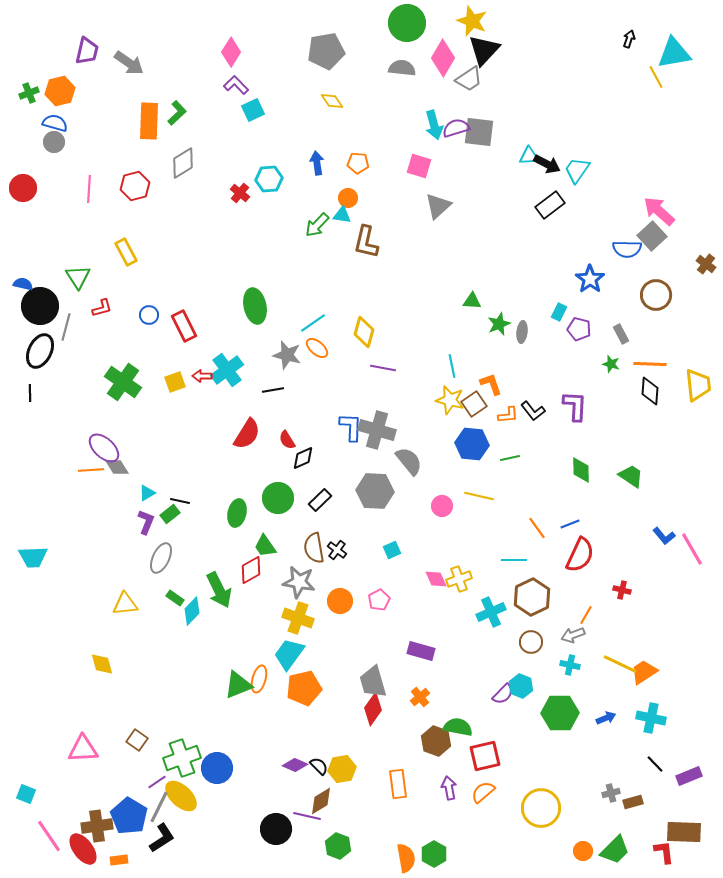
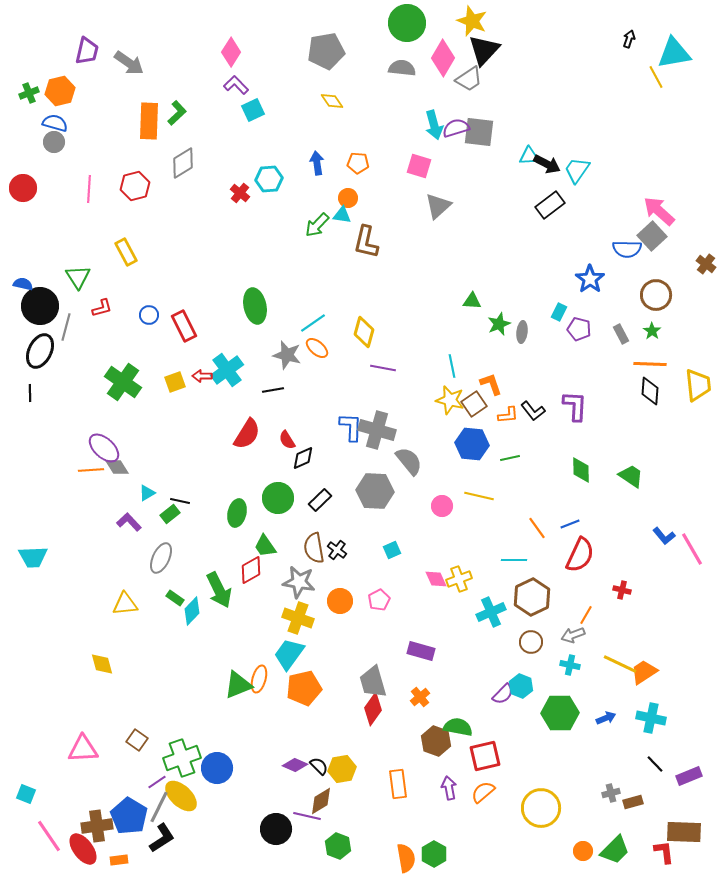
green star at (611, 364): moved 41 px right, 33 px up; rotated 18 degrees clockwise
purple L-shape at (146, 522): moved 17 px left; rotated 65 degrees counterclockwise
